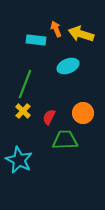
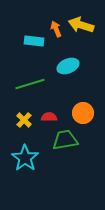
yellow arrow: moved 9 px up
cyan rectangle: moved 2 px left, 1 px down
green line: moved 5 px right; rotated 52 degrees clockwise
yellow cross: moved 1 px right, 9 px down
red semicircle: rotated 63 degrees clockwise
green trapezoid: rotated 8 degrees counterclockwise
cyan star: moved 6 px right, 2 px up; rotated 8 degrees clockwise
